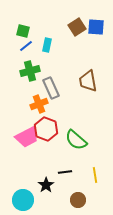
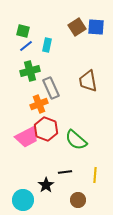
yellow line: rotated 14 degrees clockwise
